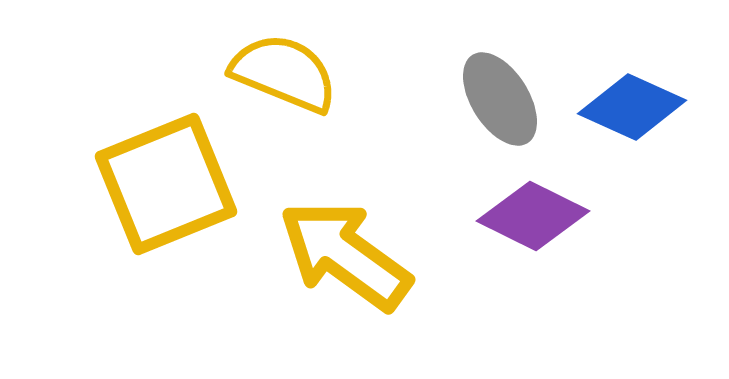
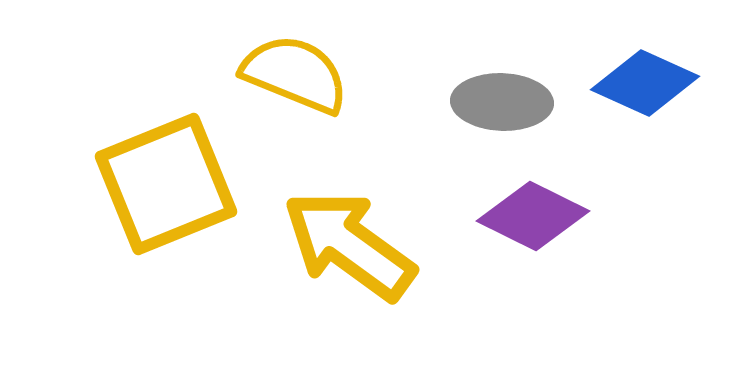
yellow semicircle: moved 11 px right, 1 px down
gray ellipse: moved 2 px right, 3 px down; rotated 56 degrees counterclockwise
blue diamond: moved 13 px right, 24 px up
yellow arrow: moved 4 px right, 10 px up
